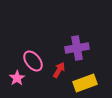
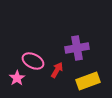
pink ellipse: rotated 25 degrees counterclockwise
red arrow: moved 2 px left
yellow rectangle: moved 3 px right, 2 px up
